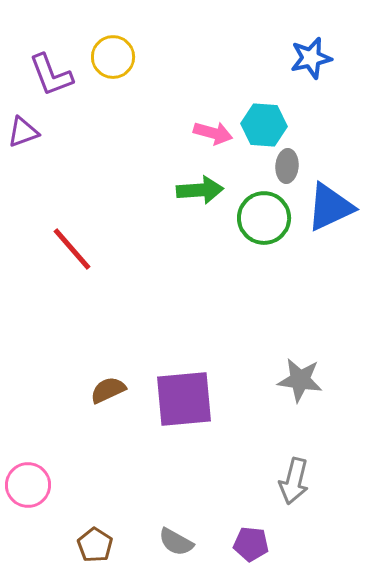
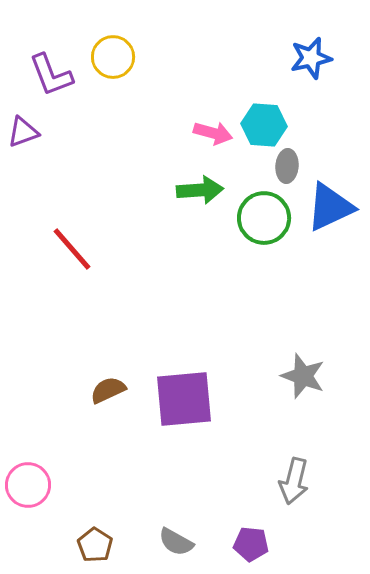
gray star: moved 3 px right, 4 px up; rotated 12 degrees clockwise
